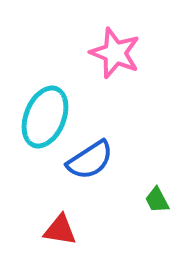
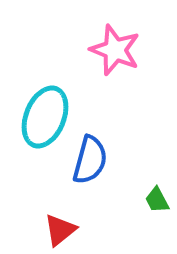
pink star: moved 3 px up
blue semicircle: rotated 42 degrees counterclockwise
red triangle: rotated 48 degrees counterclockwise
